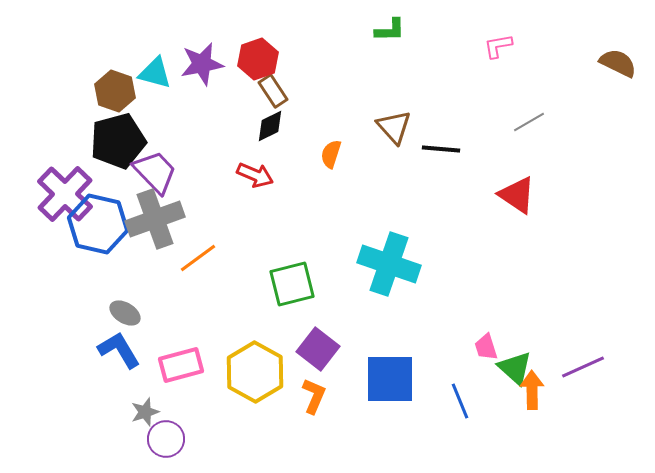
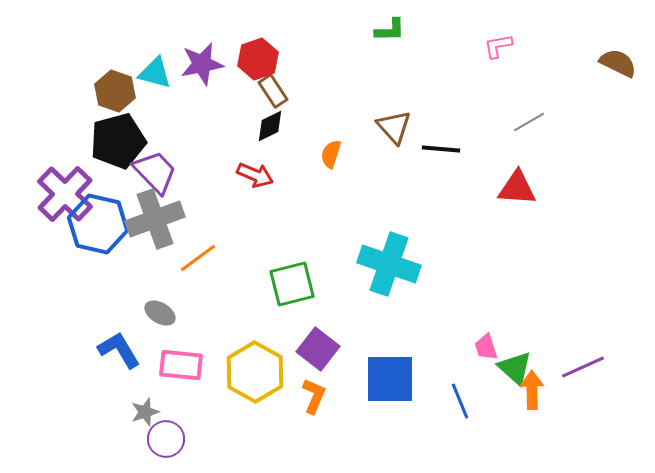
red triangle: moved 7 px up; rotated 30 degrees counterclockwise
gray ellipse: moved 35 px right
pink rectangle: rotated 21 degrees clockwise
